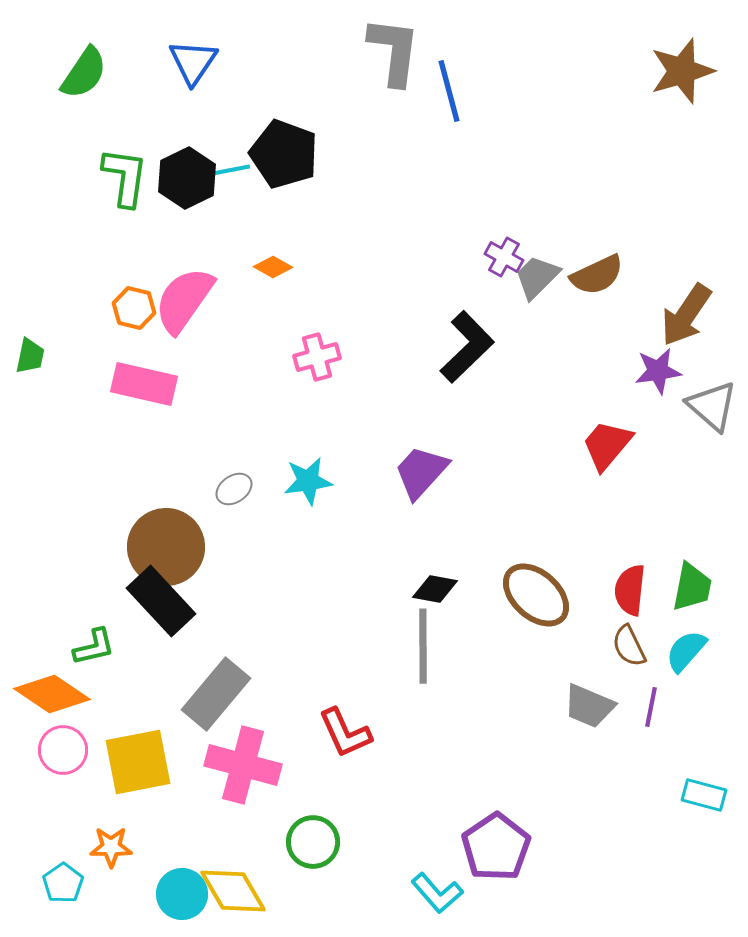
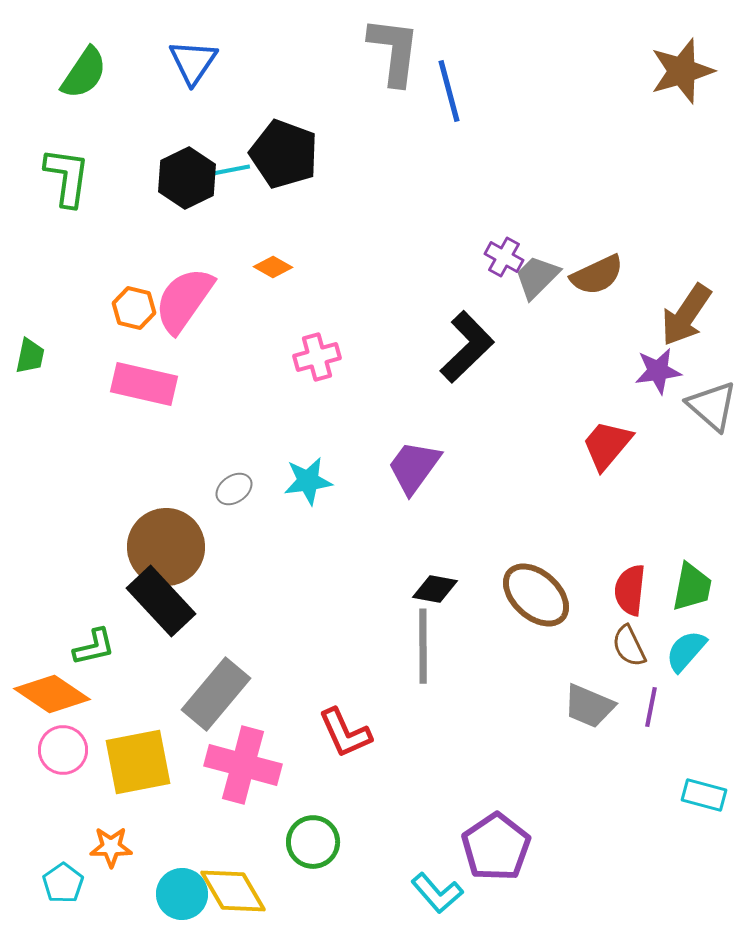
green L-shape at (125, 177): moved 58 px left
purple trapezoid at (421, 472): moved 7 px left, 5 px up; rotated 6 degrees counterclockwise
